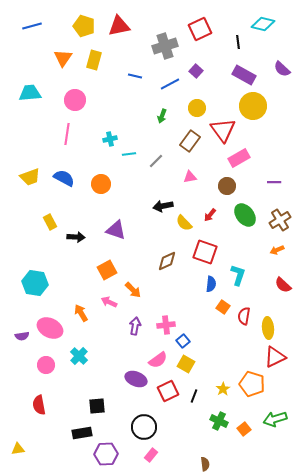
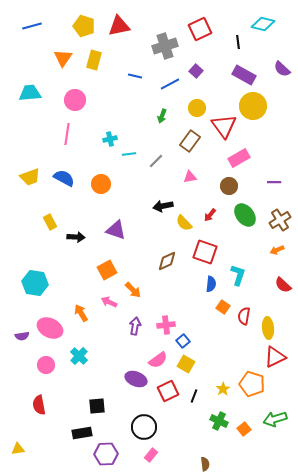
red triangle at (223, 130): moved 1 px right, 4 px up
brown circle at (227, 186): moved 2 px right
